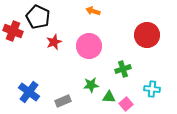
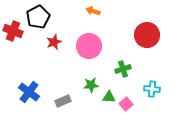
black pentagon: rotated 20 degrees clockwise
